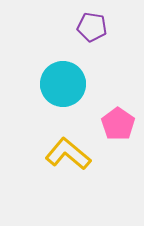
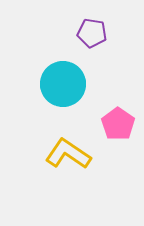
purple pentagon: moved 6 px down
yellow L-shape: rotated 6 degrees counterclockwise
